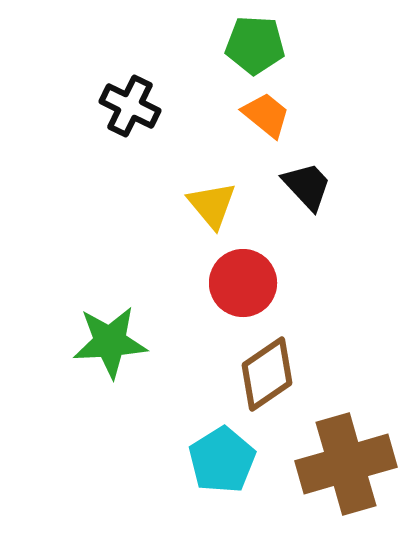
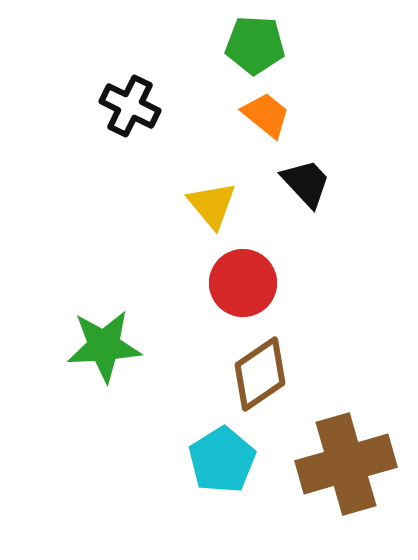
black trapezoid: moved 1 px left, 3 px up
green star: moved 6 px left, 4 px down
brown diamond: moved 7 px left
